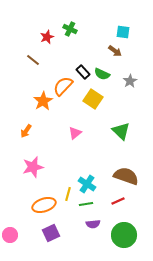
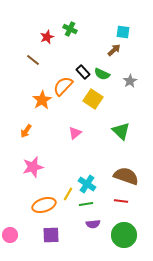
brown arrow: moved 1 px left, 1 px up; rotated 80 degrees counterclockwise
orange star: moved 1 px left, 1 px up
yellow line: rotated 16 degrees clockwise
red line: moved 3 px right; rotated 32 degrees clockwise
purple square: moved 2 px down; rotated 24 degrees clockwise
